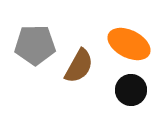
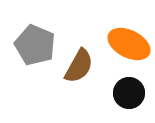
gray pentagon: rotated 24 degrees clockwise
black circle: moved 2 px left, 3 px down
